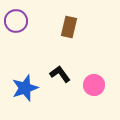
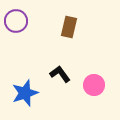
blue star: moved 5 px down
